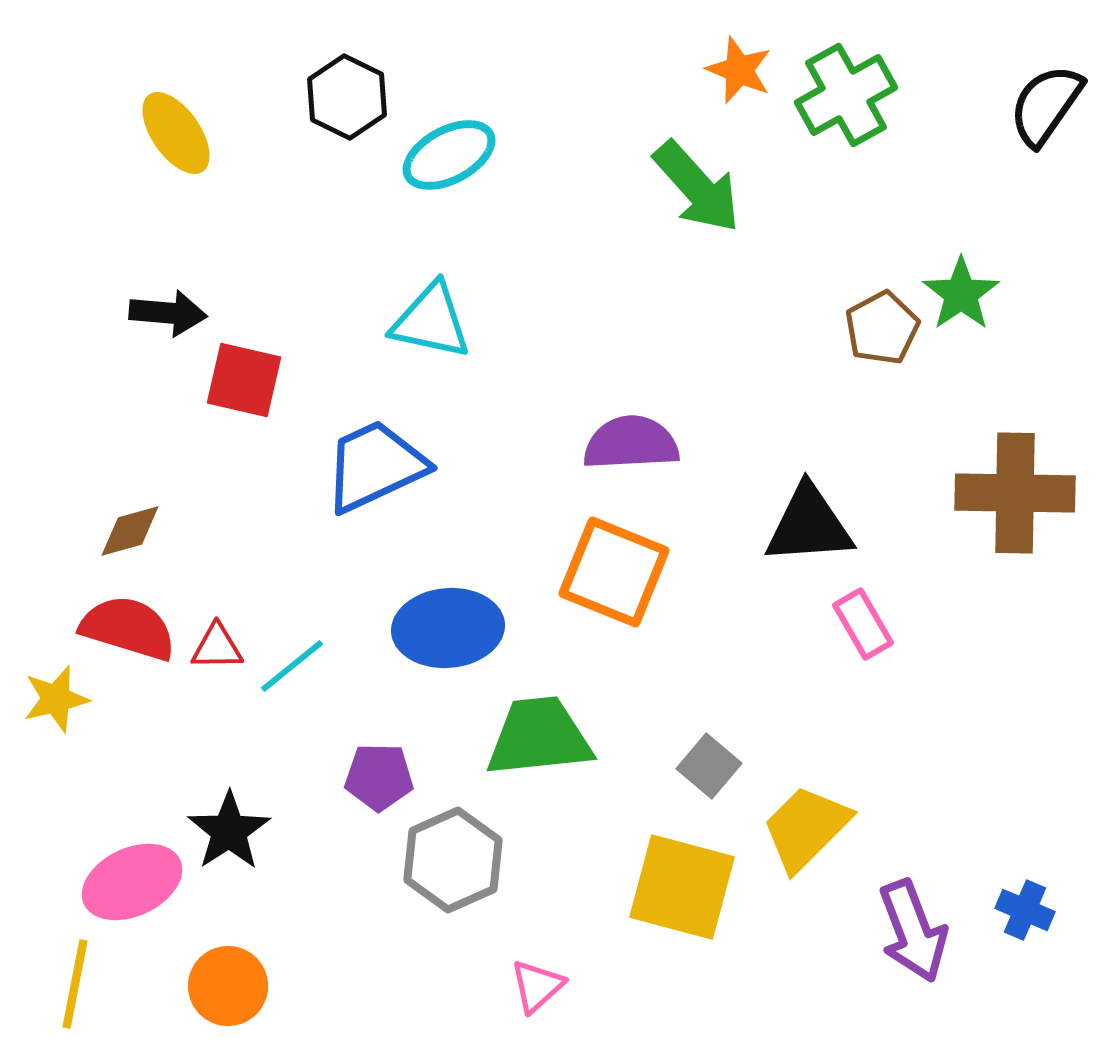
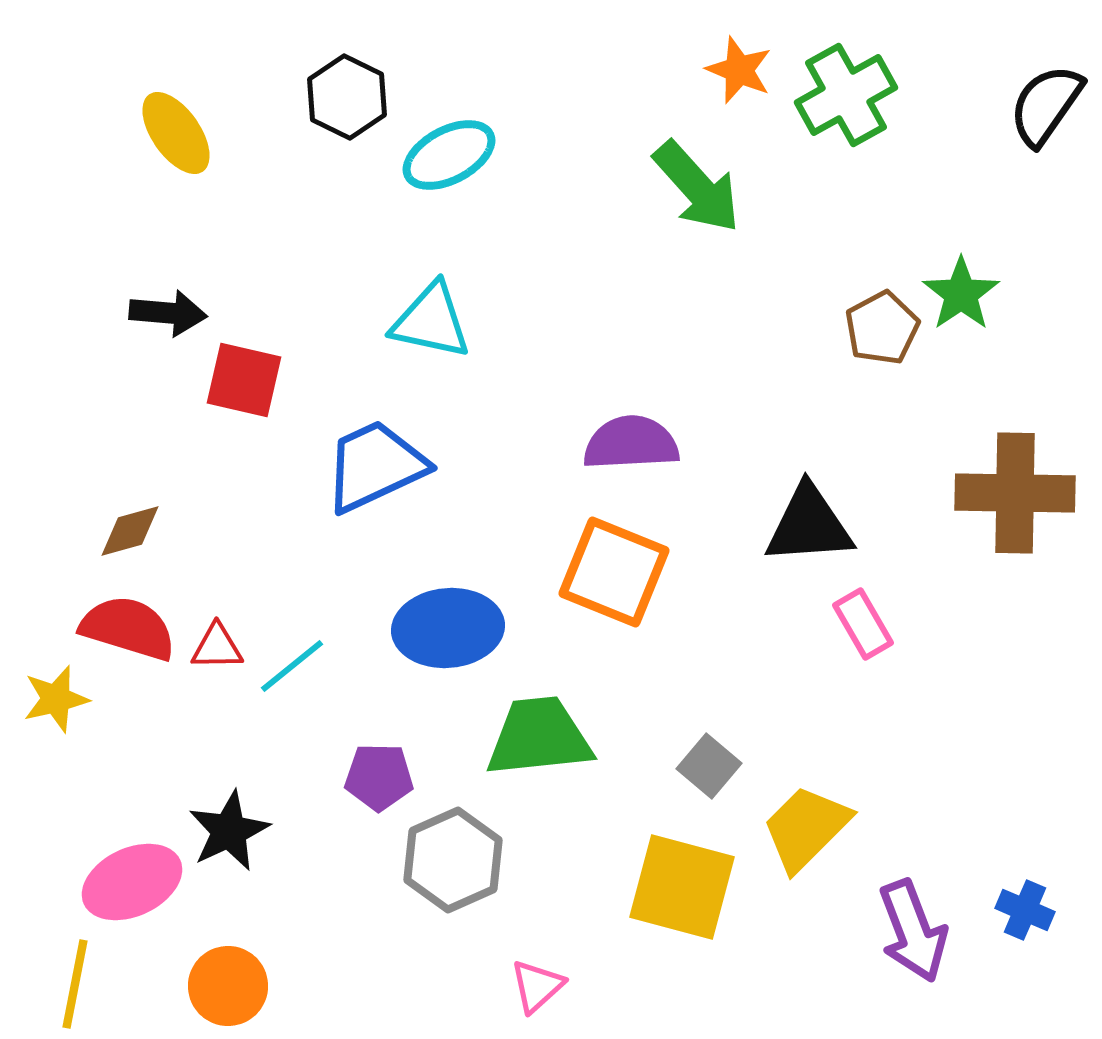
black star: rotated 8 degrees clockwise
